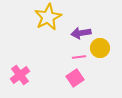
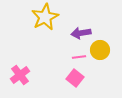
yellow star: moved 3 px left
yellow circle: moved 2 px down
pink square: rotated 18 degrees counterclockwise
